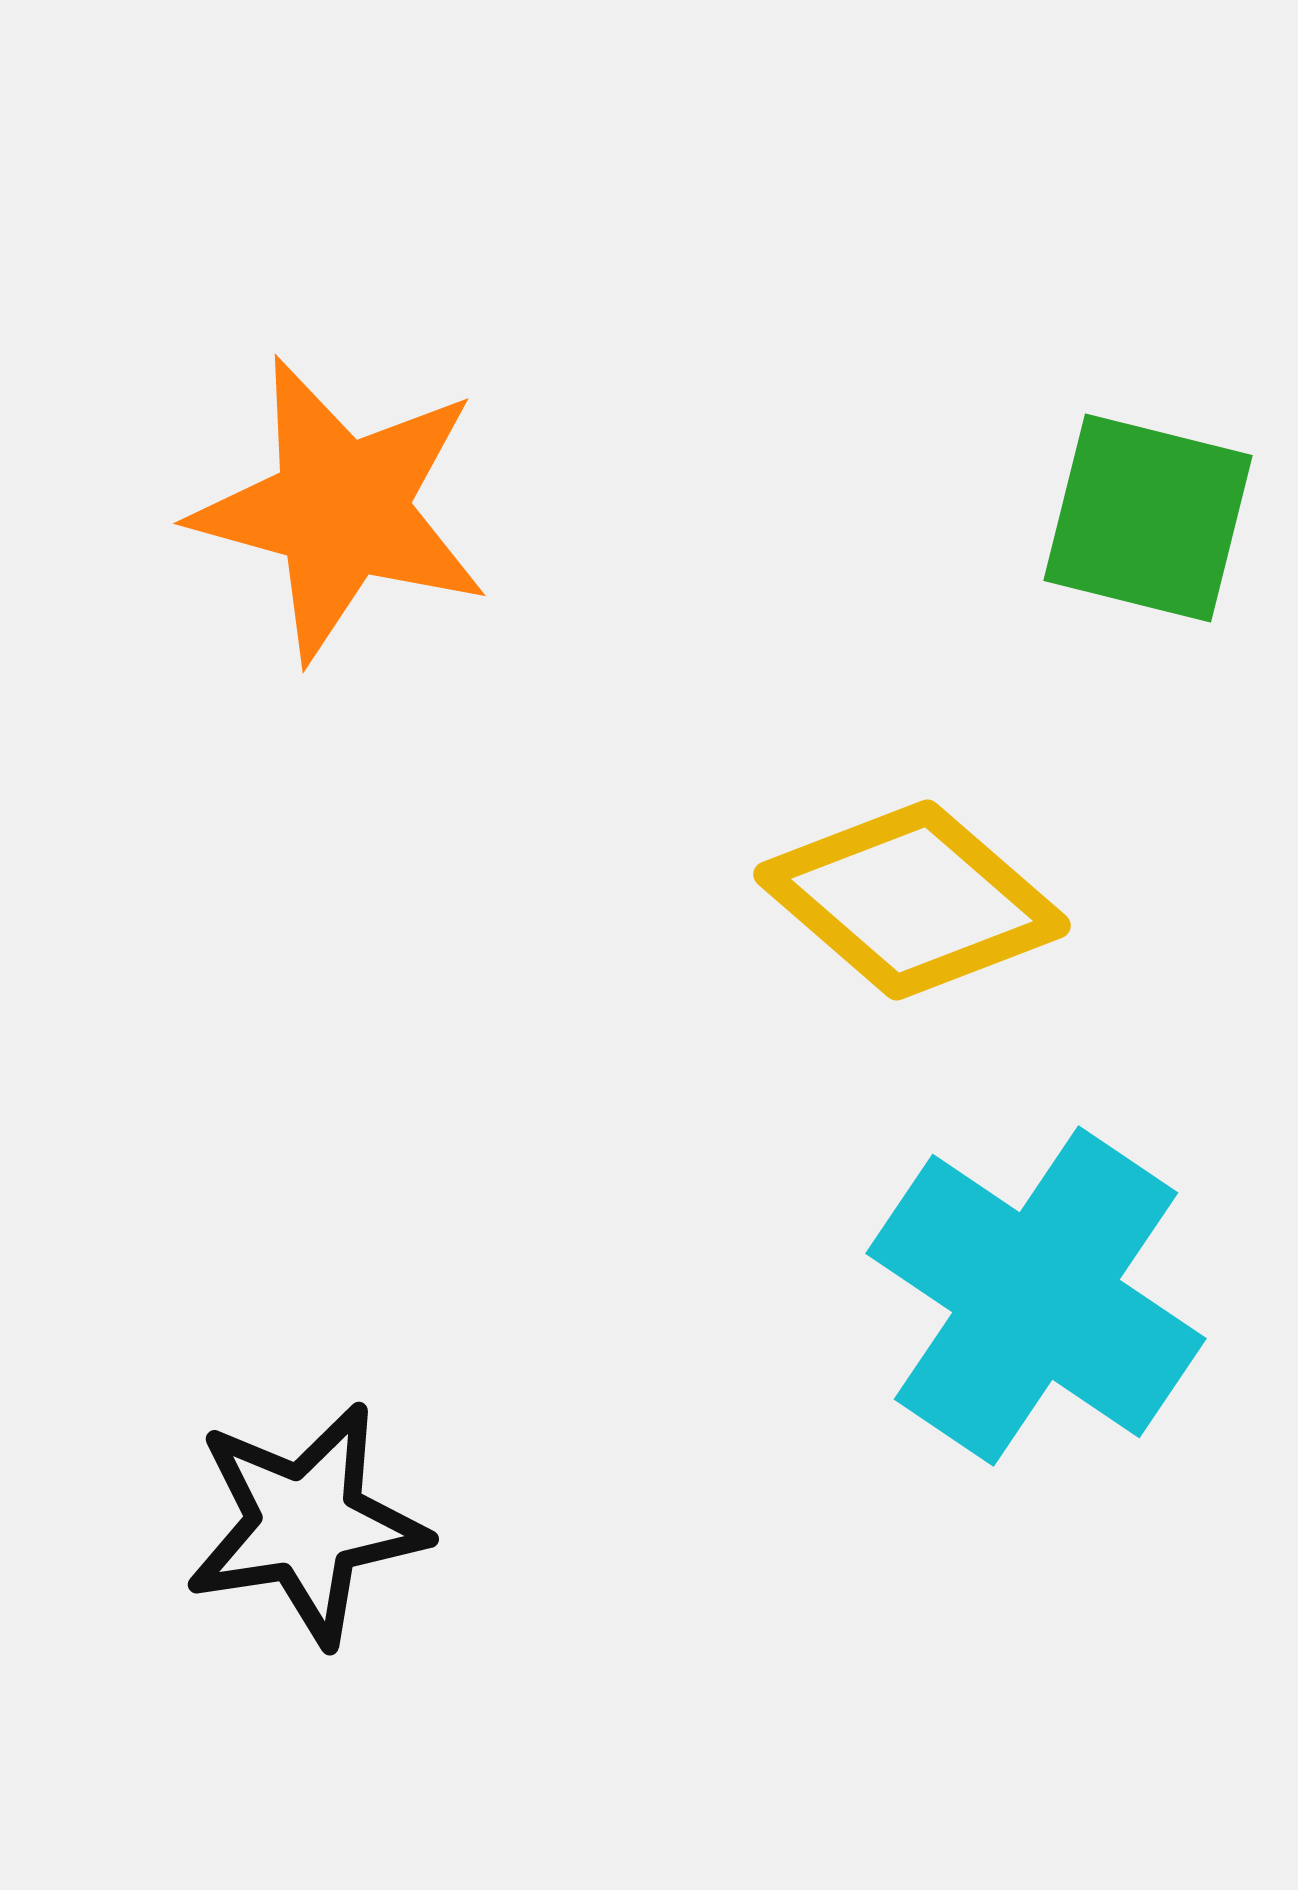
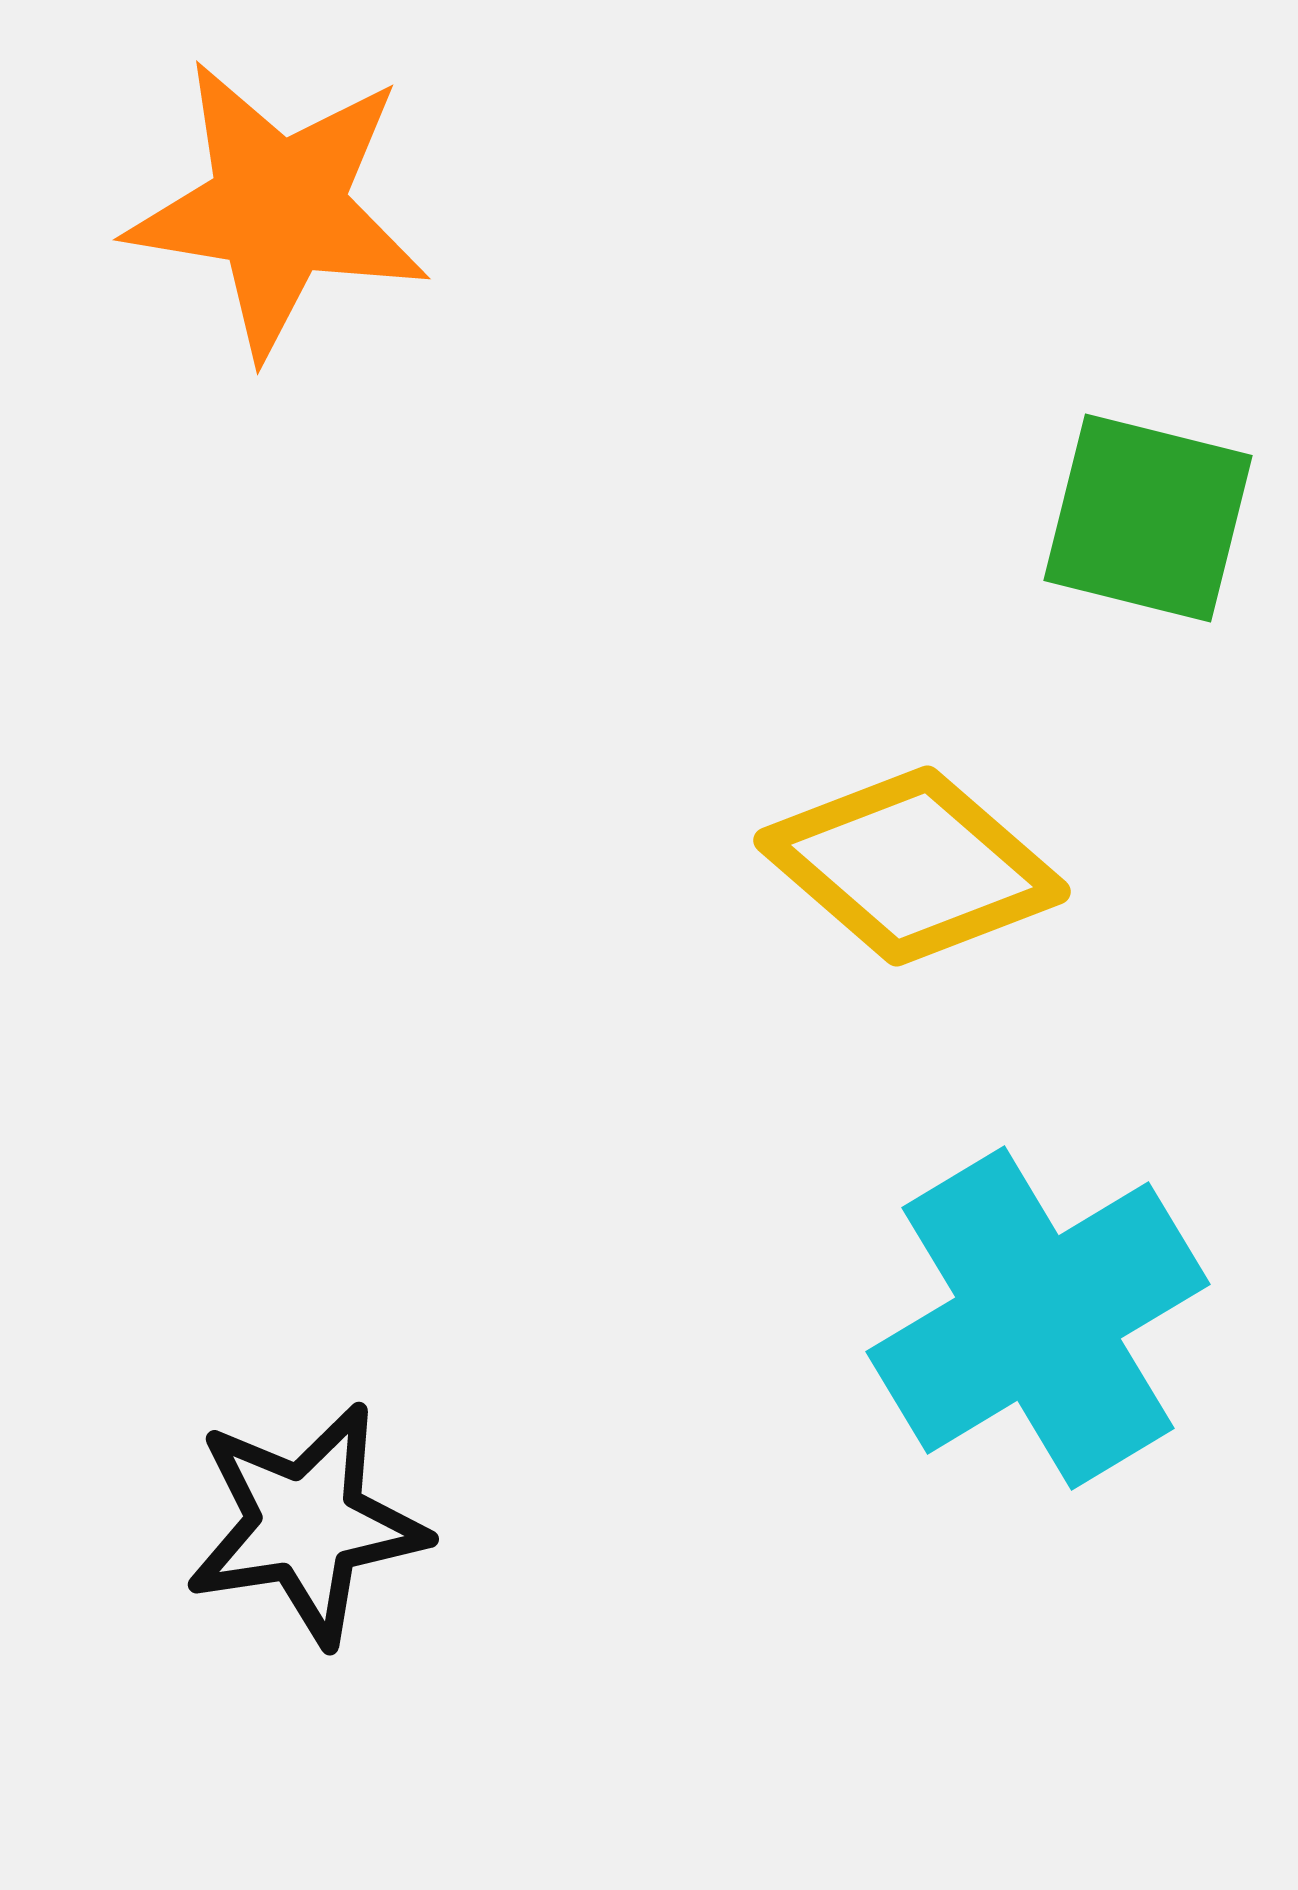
orange star: moved 63 px left, 301 px up; rotated 6 degrees counterclockwise
yellow diamond: moved 34 px up
cyan cross: moved 2 px right, 22 px down; rotated 25 degrees clockwise
